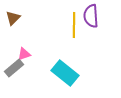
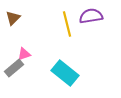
purple semicircle: rotated 85 degrees clockwise
yellow line: moved 7 px left, 1 px up; rotated 15 degrees counterclockwise
